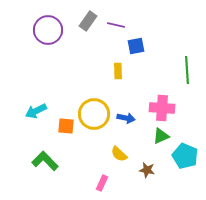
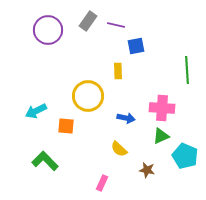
yellow circle: moved 6 px left, 18 px up
yellow semicircle: moved 5 px up
